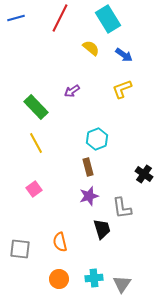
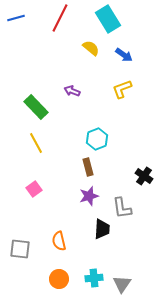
purple arrow: rotated 56 degrees clockwise
black cross: moved 2 px down
black trapezoid: rotated 20 degrees clockwise
orange semicircle: moved 1 px left, 1 px up
